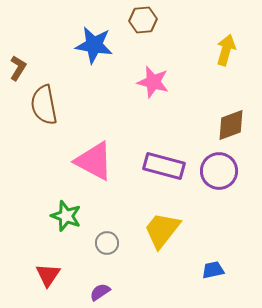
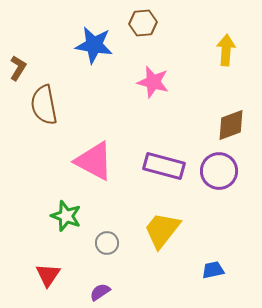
brown hexagon: moved 3 px down
yellow arrow: rotated 12 degrees counterclockwise
